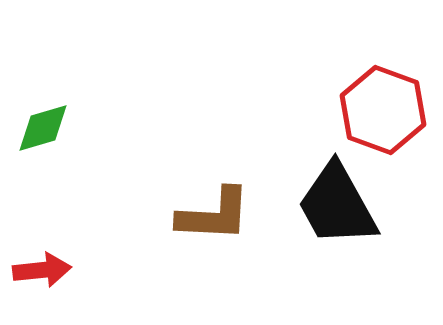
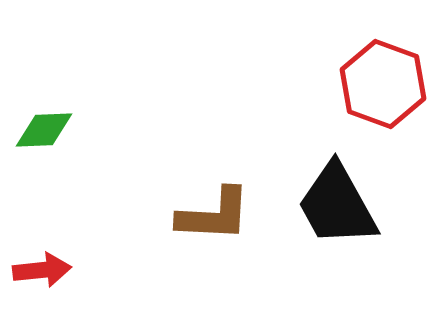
red hexagon: moved 26 px up
green diamond: moved 1 px right, 2 px down; rotated 14 degrees clockwise
